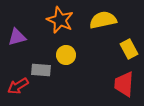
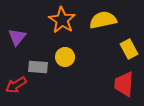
orange star: moved 2 px right; rotated 8 degrees clockwise
purple triangle: rotated 36 degrees counterclockwise
yellow circle: moved 1 px left, 2 px down
gray rectangle: moved 3 px left, 3 px up
red arrow: moved 2 px left, 1 px up
